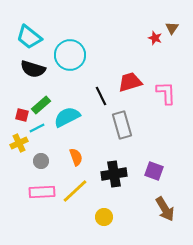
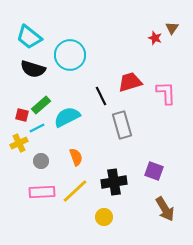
black cross: moved 8 px down
